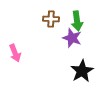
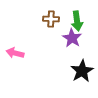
purple star: rotated 12 degrees clockwise
pink arrow: rotated 126 degrees clockwise
